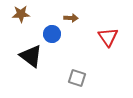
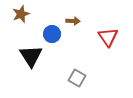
brown star: rotated 18 degrees counterclockwise
brown arrow: moved 2 px right, 3 px down
black triangle: rotated 20 degrees clockwise
gray square: rotated 12 degrees clockwise
